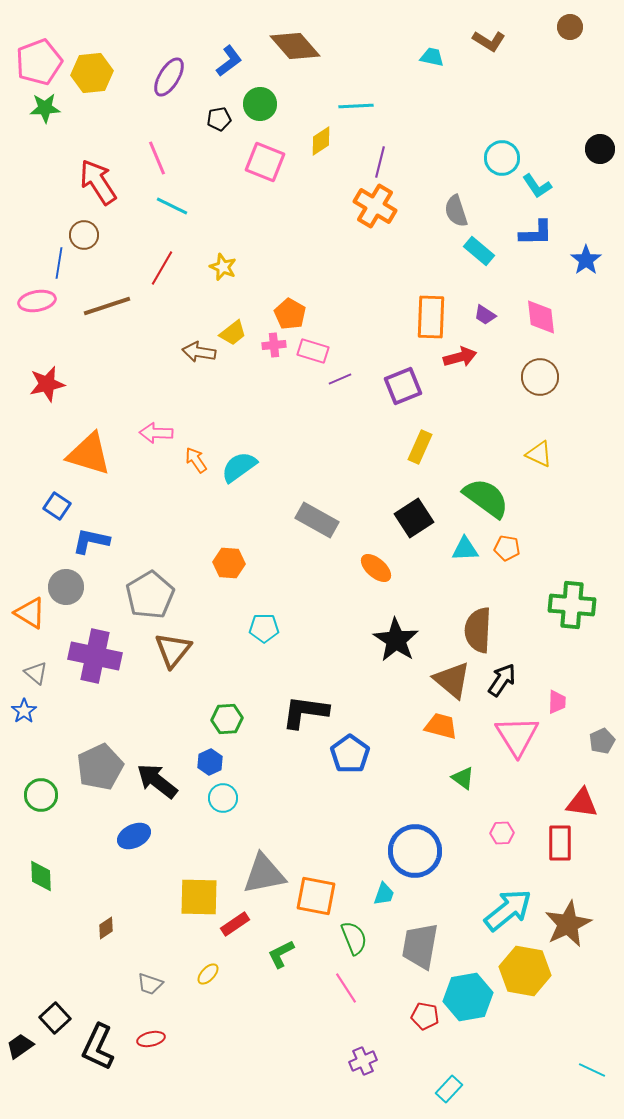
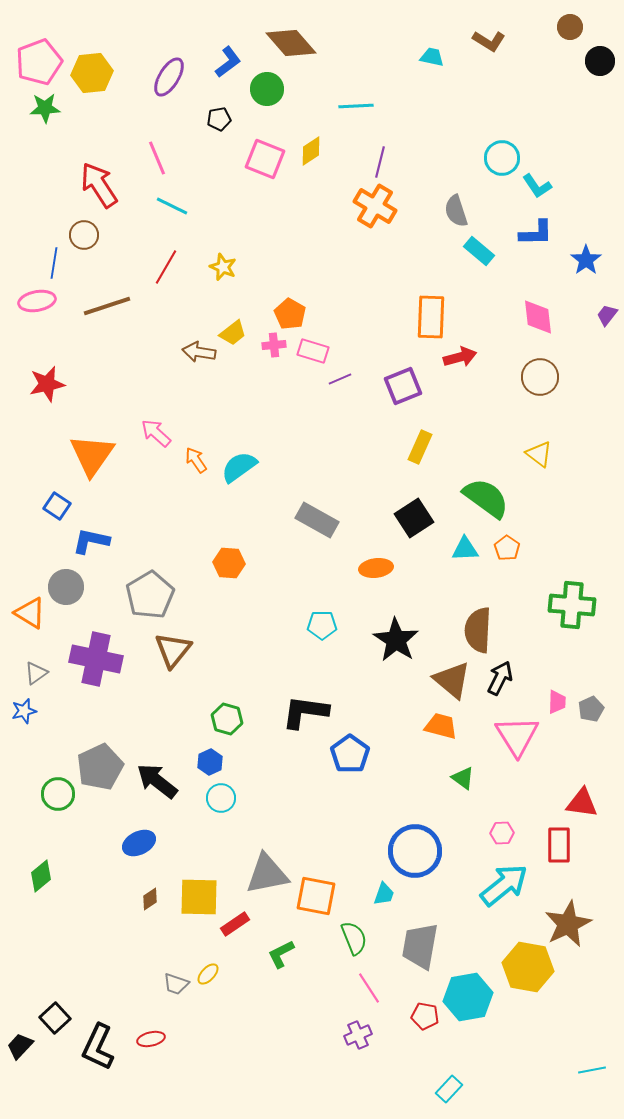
brown diamond at (295, 46): moved 4 px left, 3 px up
blue L-shape at (229, 61): moved 1 px left, 1 px down
green circle at (260, 104): moved 7 px right, 15 px up
yellow diamond at (321, 141): moved 10 px left, 10 px down
black circle at (600, 149): moved 88 px up
pink square at (265, 162): moved 3 px up
red arrow at (98, 182): moved 1 px right, 3 px down
blue line at (59, 263): moved 5 px left
red line at (162, 268): moved 4 px right, 1 px up
purple trapezoid at (485, 315): moved 122 px right; rotated 95 degrees clockwise
pink diamond at (541, 317): moved 3 px left
pink arrow at (156, 433): rotated 40 degrees clockwise
orange triangle at (89, 454): moved 3 px right, 1 px down; rotated 48 degrees clockwise
yellow triangle at (539, 454): rotated 12 degrees clockwise
orange pentagon at (507, 548): rotated 25 degrees clockwise
orange ellipse at (376, 568): rotated 48 degrees counterclockwise
cyan pentagon at (264, 628): moved 58 px right, 3 px up
purple cross at (95, 656): moved 1 px right, 3 px down
gray triangle at (36, 673): rotated 45 degrees clockwise
black arrow at (502, 680): moved 2 px left, 2 px up; rotated 8 degrees counterclockwise
blue star at (24, 711): rotated 20 degrees clockwise
green hexagon at (227, 719): rotated 20 degrees clockwise
gray pentagon at (602, 741): moved 11 px left, 32 px up
green circle at (41, 795): moved 17 px right, 1 px up
cyan circle at (223, 798): moved 2 px left
blue ellipse at (134, 836): moved 5 px right, 7 px down
red rectangle at (560, 843): moved 1 px left, 2 px down
gray triangle at (264, 874): moved 3 px right
green diamond at (41, 876): rotated 52 degrees clockwise
cyan arrow at (508, 910): moved 4 px left, 25 px up
brown diamond at (106, 928): moved 44 px right, 29 px up
yellow hexagon at (525, 971): moved 3 px right, 4 px up
gray trapezoid at (150, 984): moved 26 px right
pink line at (346, 988): moved 23 px right
black trapezoid at (20, 1046): rotated 12 degrees counterclockwise
purple cross at (363, 1061): moved 5 px left, 26 px up
cyan line at (592, 1070): rotated 36 degrees counterclockwise
